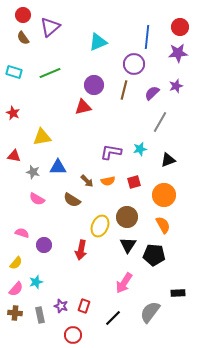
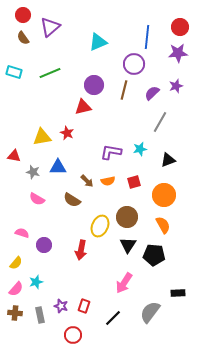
red star at (13, 113): moved 54 px right, 20 px down
